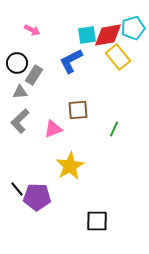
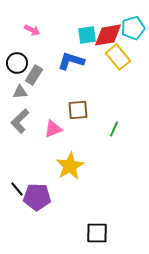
blue L-shape: rotated 44 degrees clockwise
black square: moved 12 px down
